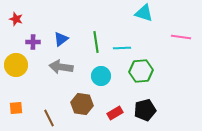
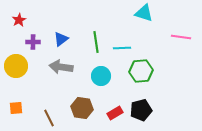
red star: moved 3 px right, 1 px down; rotated 24 degrees clockwise
yellow circle: moved 1 px down
brown hexagon: moved 4 px down
black pentagon: moved 4 px left
